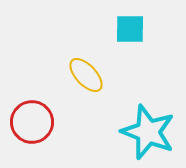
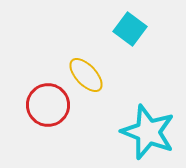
cyan square: rotated 36 degrees clockwise
red circle: moved 16 px right, 17 px up
